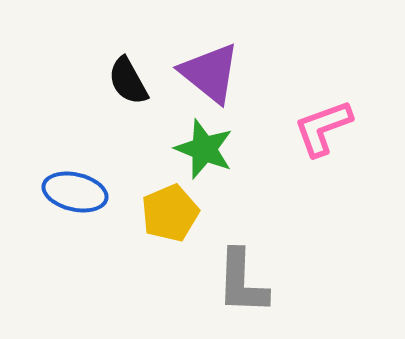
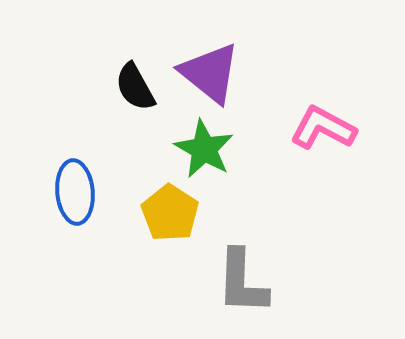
black semicircle: moved 7 px right, 6 px down
pink L-shape: rotated 48 degrees clockwise
green star: rotated 8 degrees clockwise
blue ellipse: rotated 72 degrees clockwise
yellow pentagon: rotated 16 degrees counterclockwise
